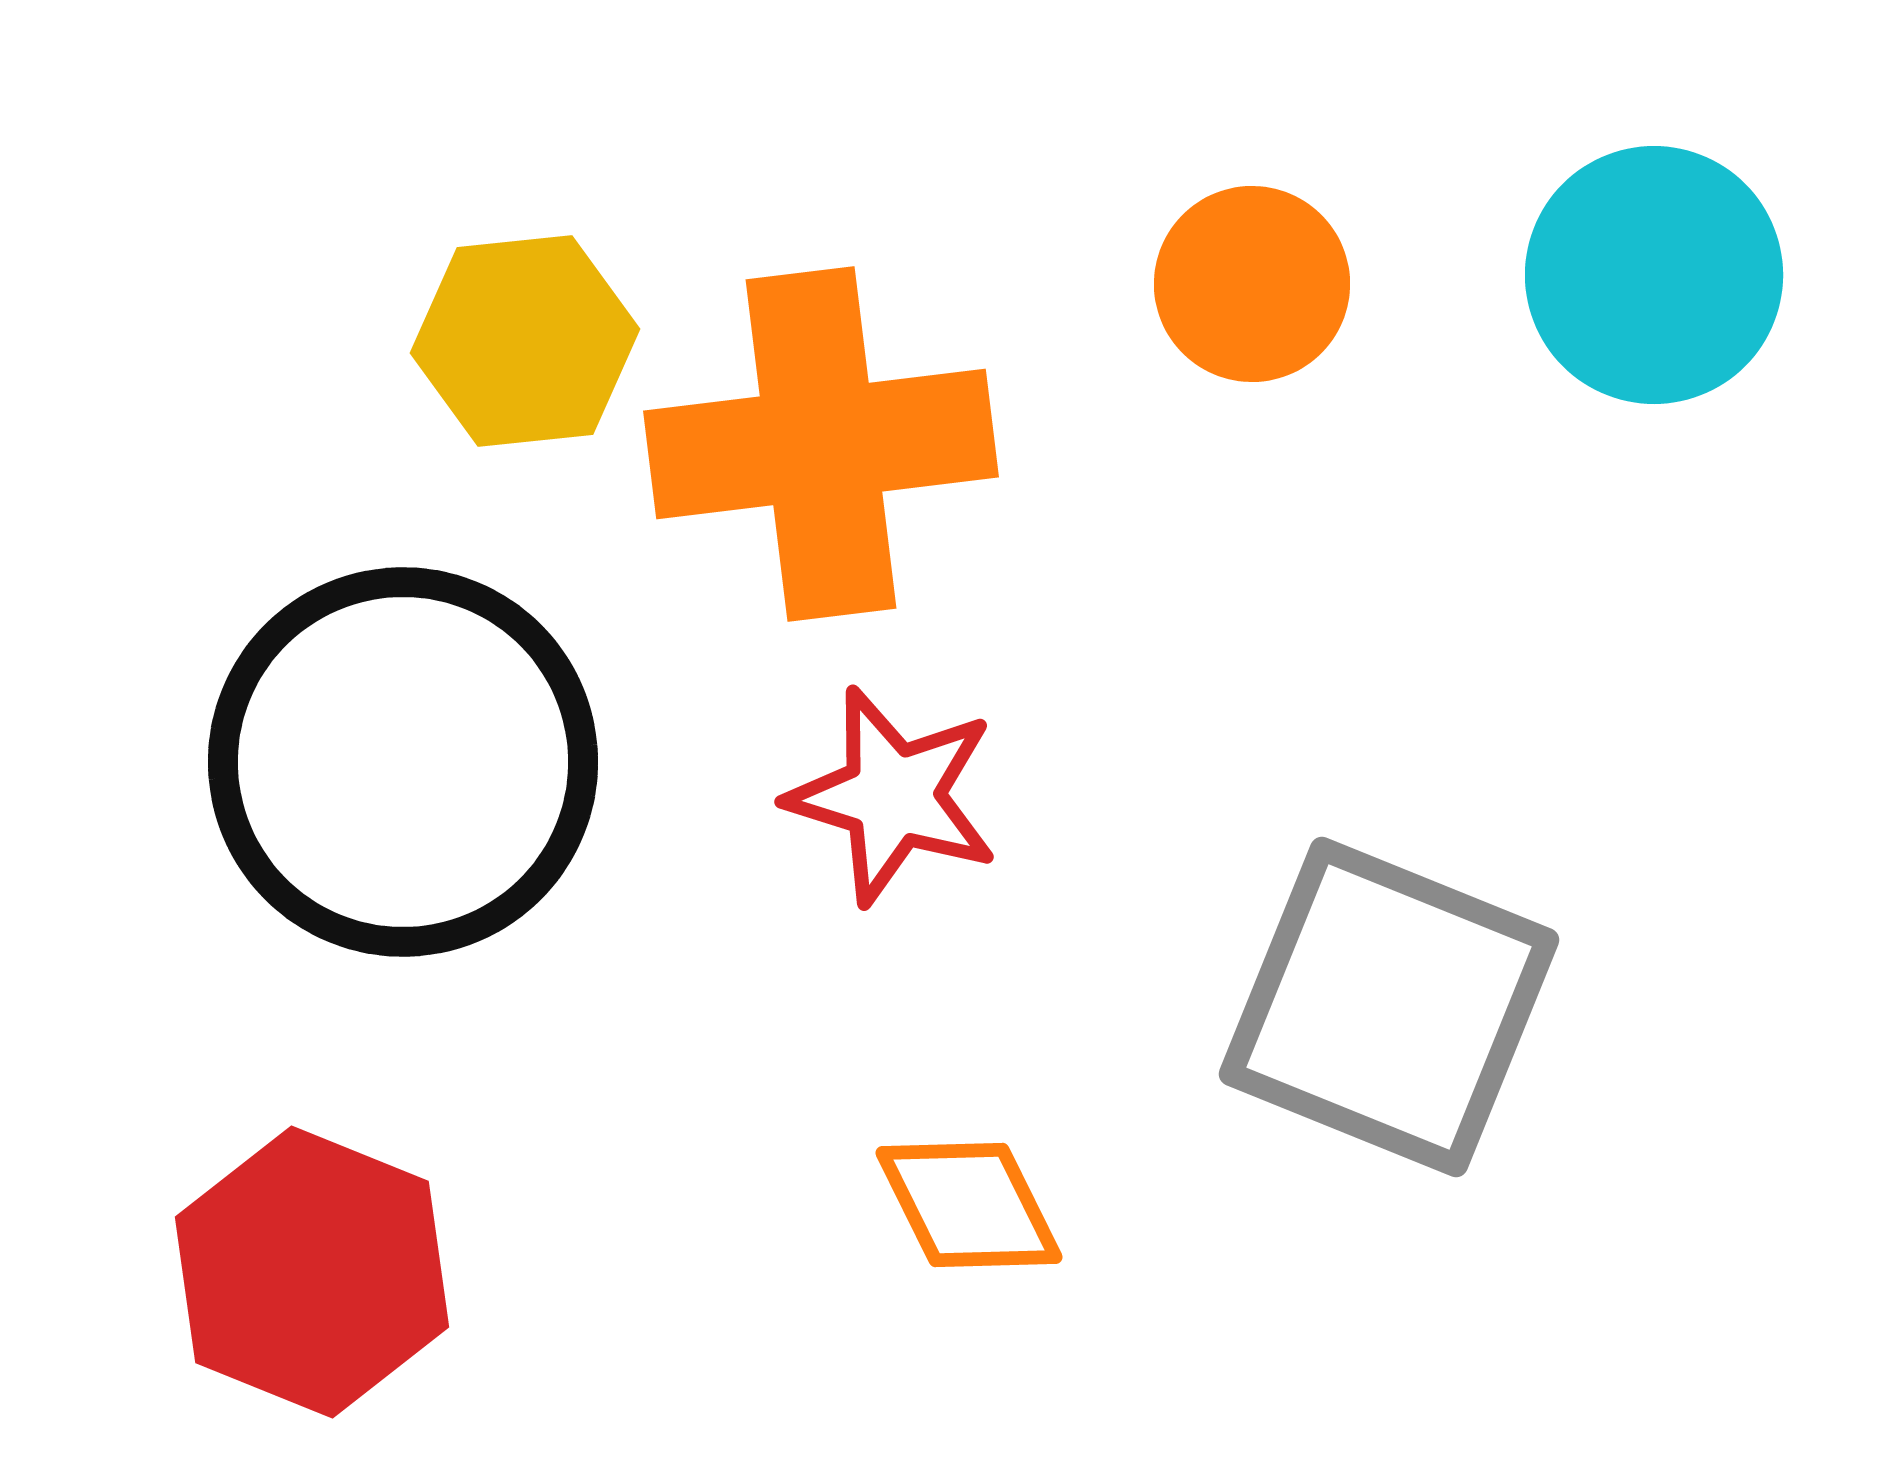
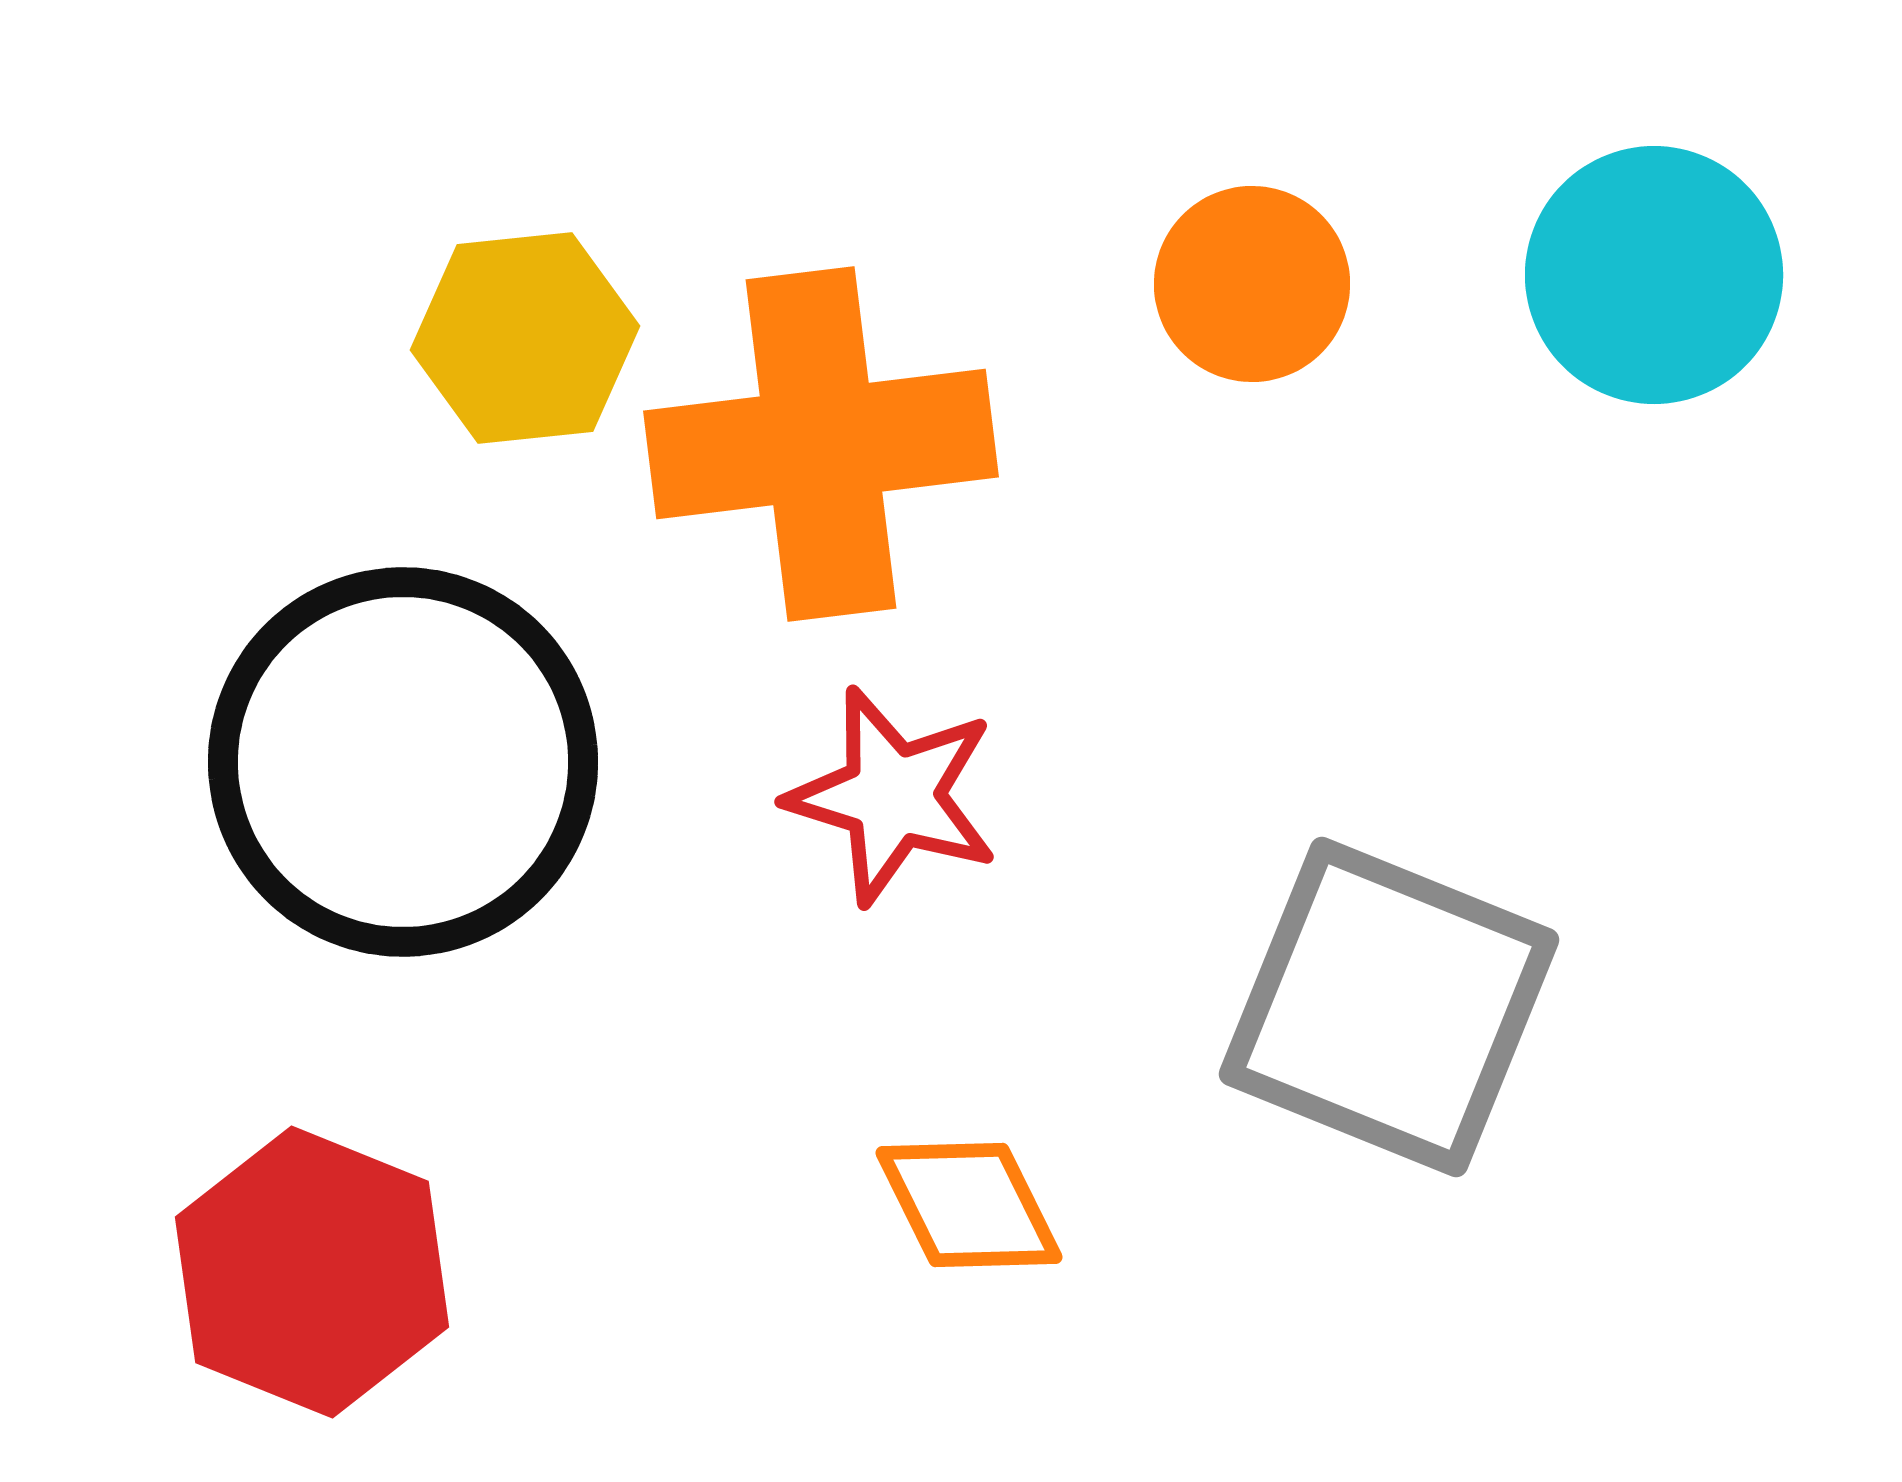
yellow hexagon: moved 3 px up
